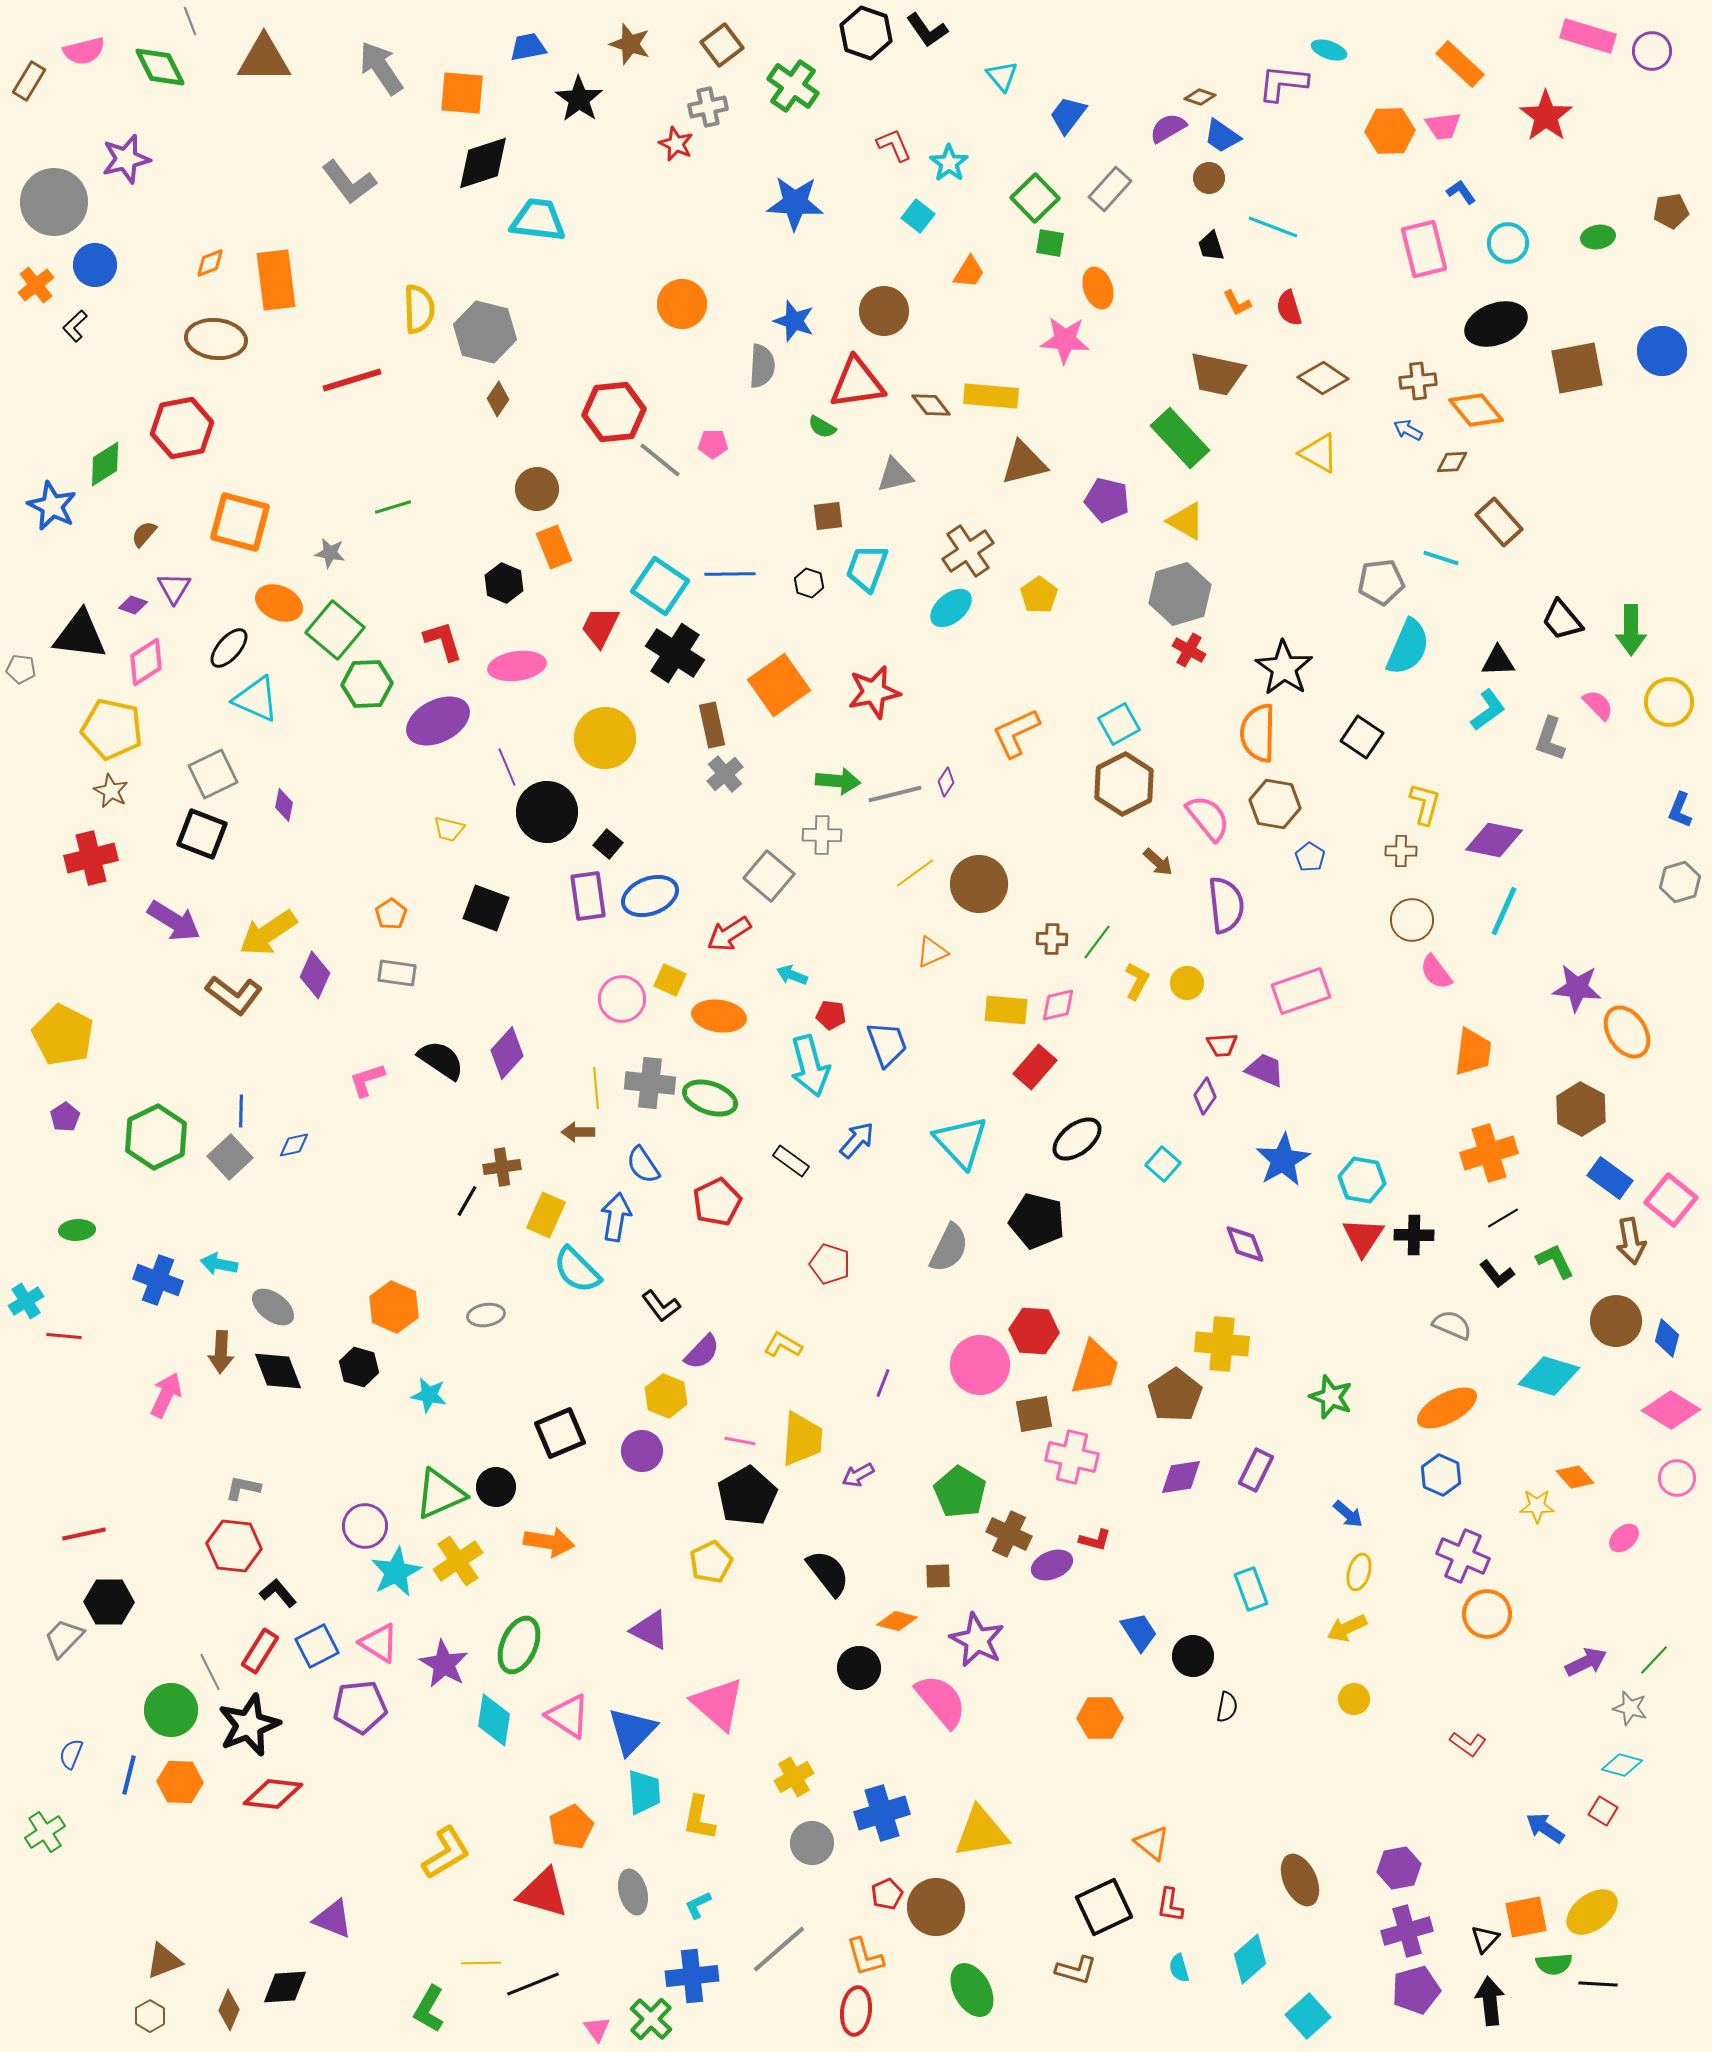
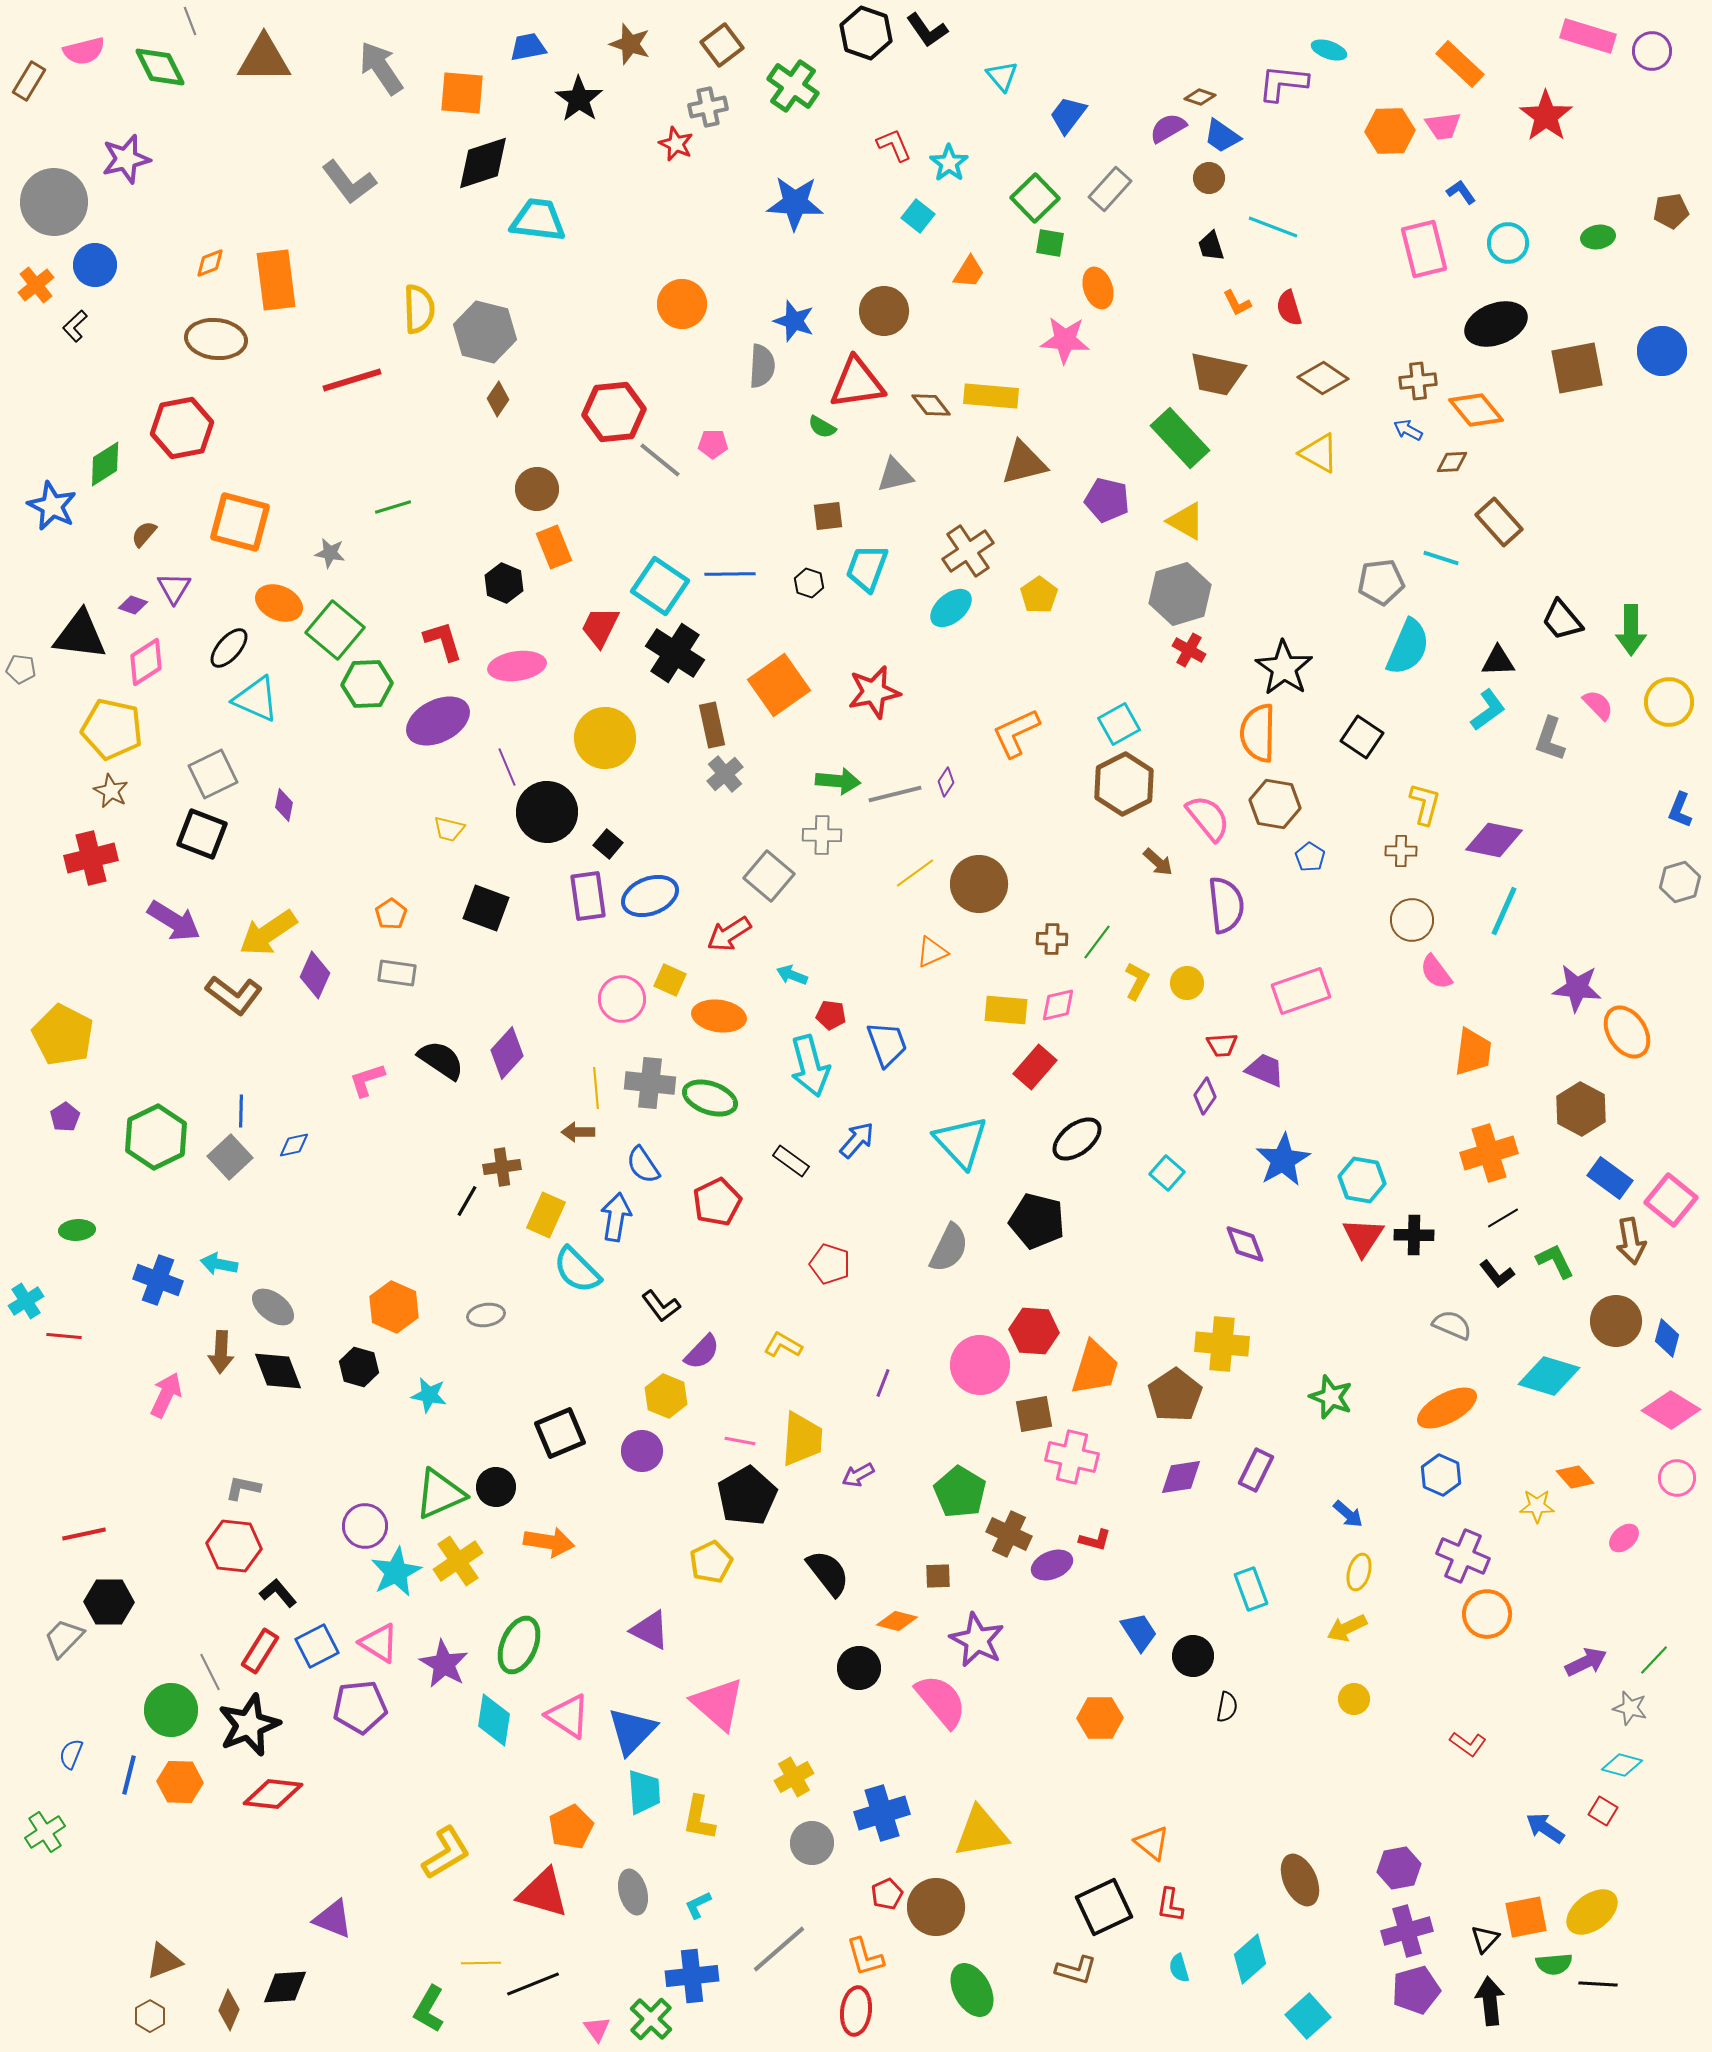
cyan square at (1163, 1164): moved 4 px right, 9 px down
